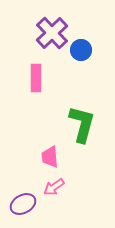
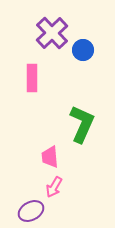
blue circle: moved 2 px right
pink rectangle: moved 4 px left
green L-shape: rotated 9 degrees clockwise
pink arrow: rotated 25 degrees counterclockwise
purple ellipse: moved 8 px right, 7 px down
